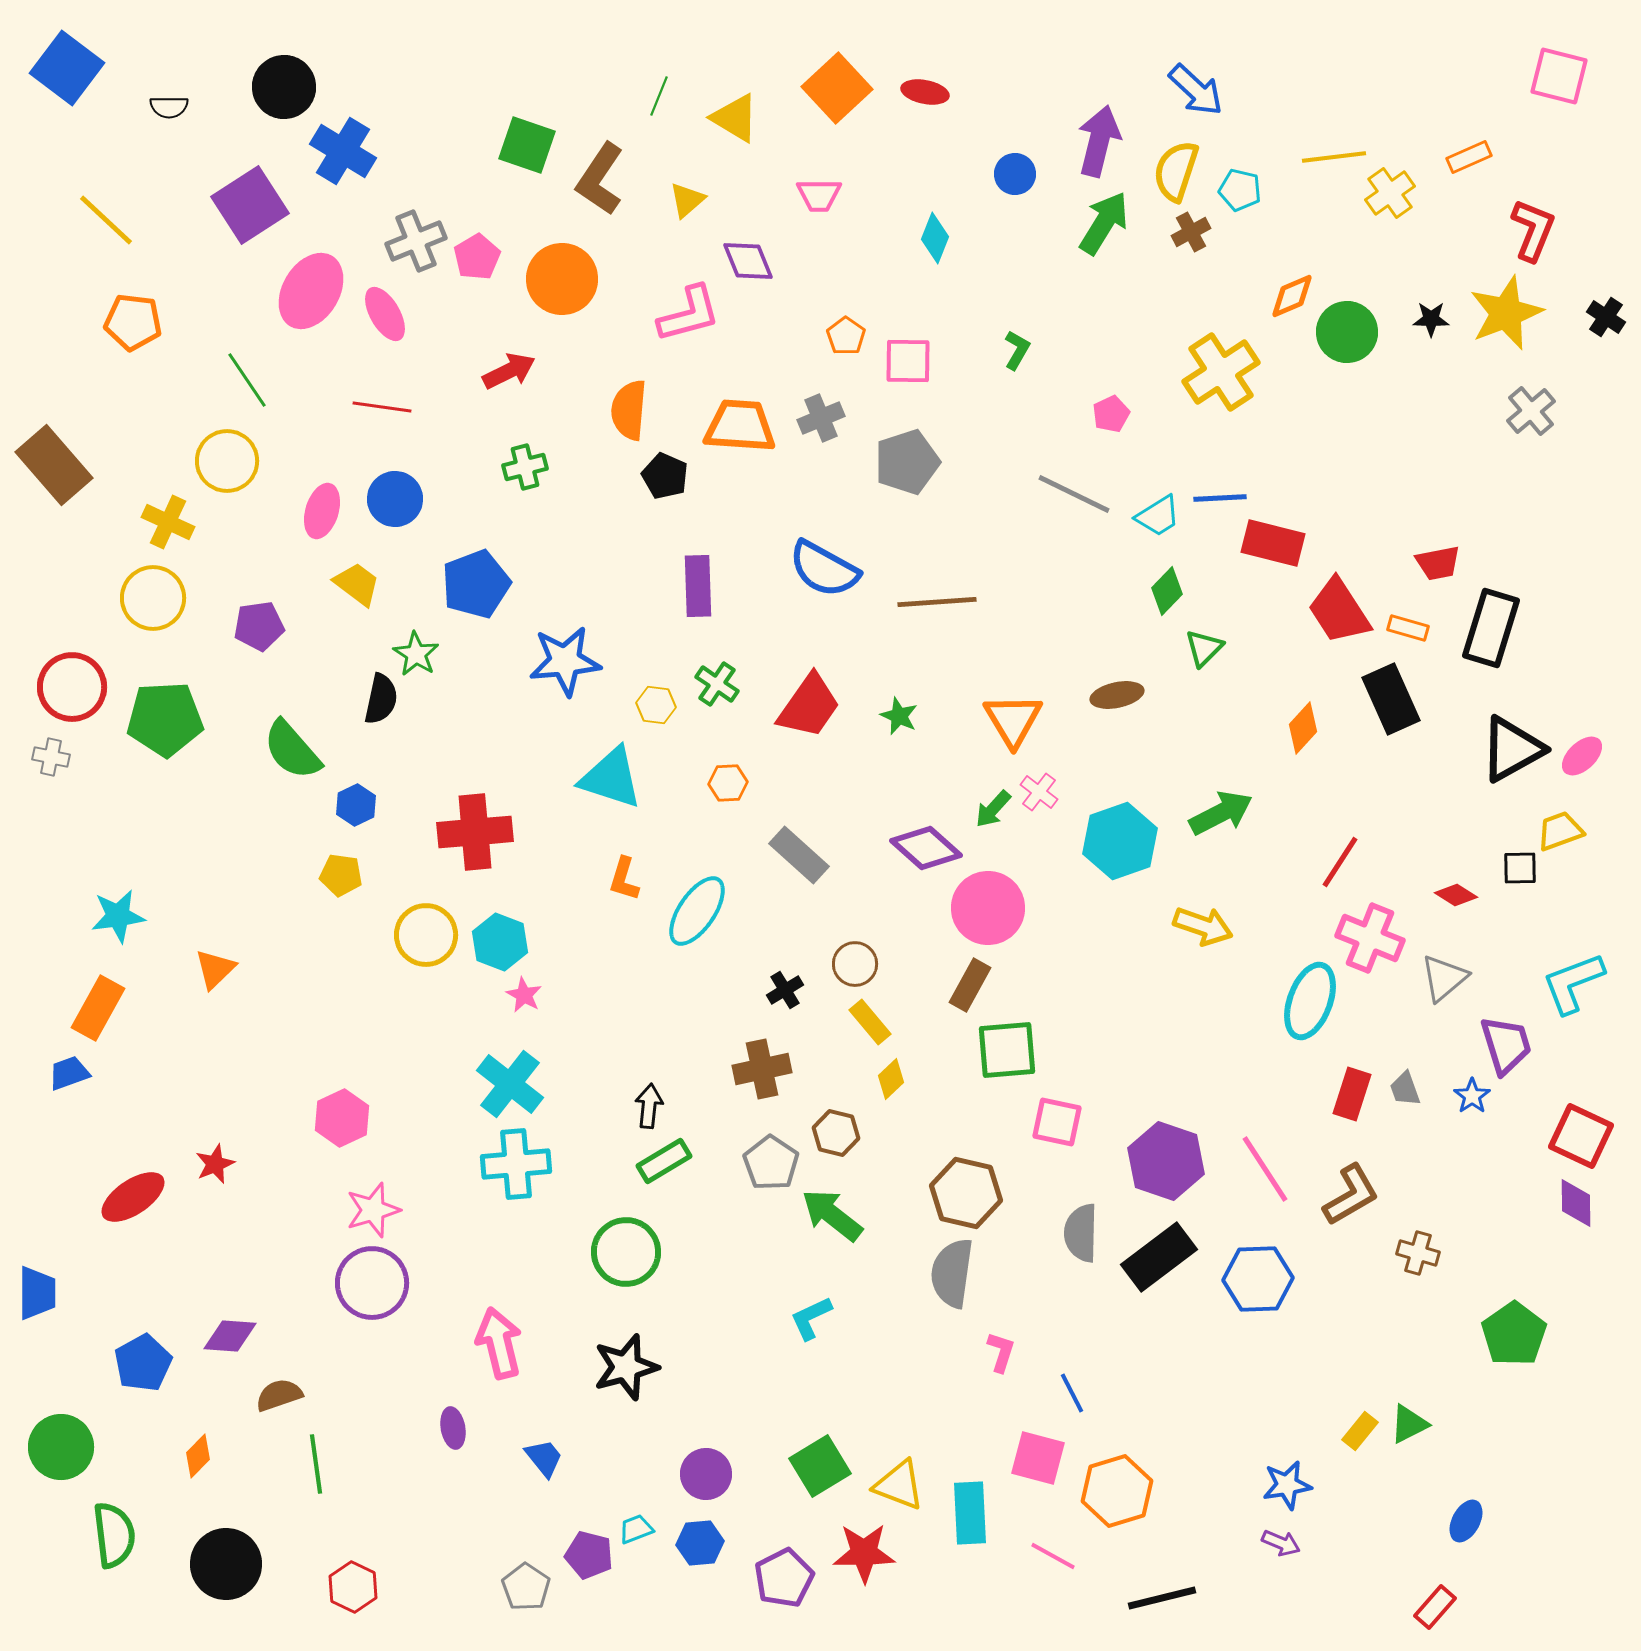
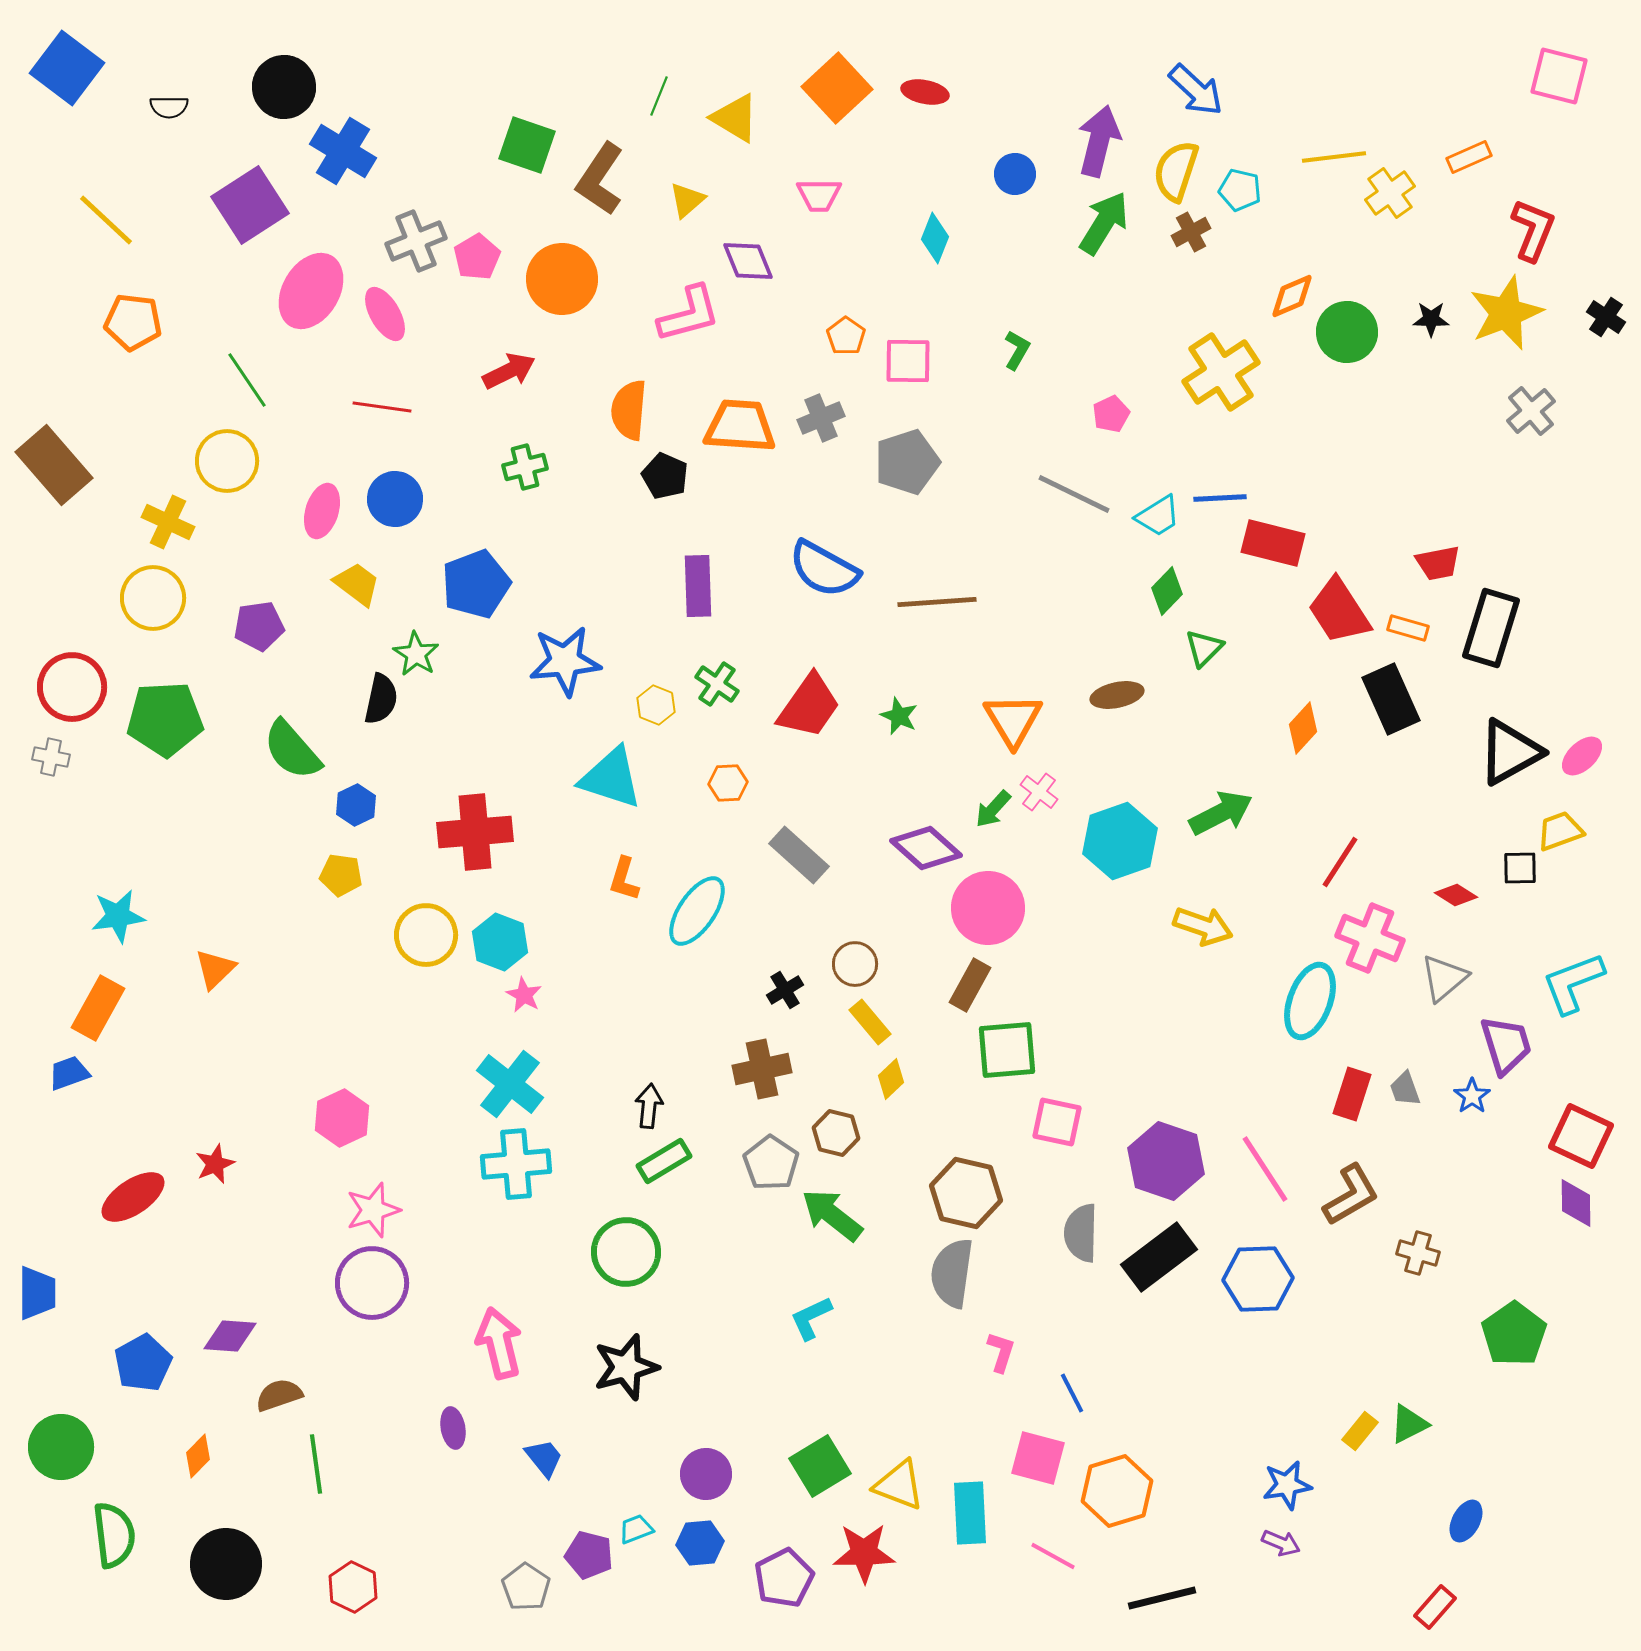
yellow hexagon at (656, 705): rotated 15 degrees clockwise
black triangle at (1512, 749): moved 2 px left, 3 px down
